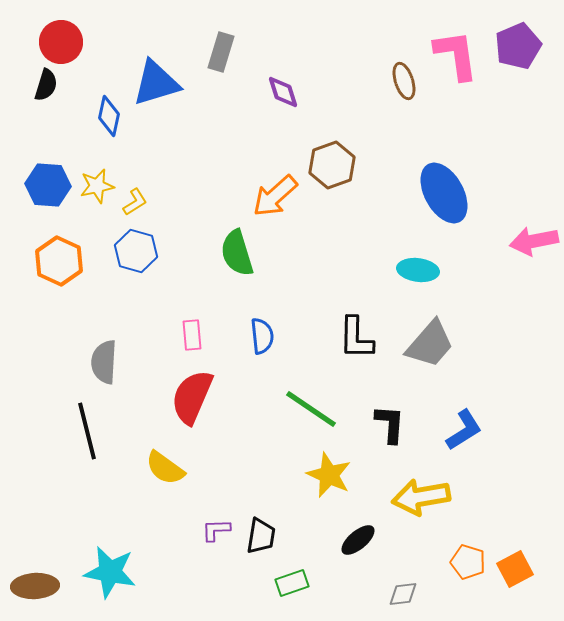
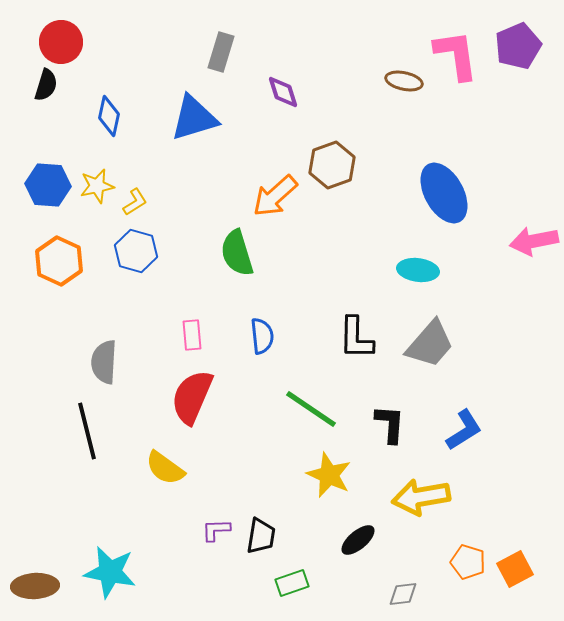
brown ellipse at (404, 81): rotated 60 degrees counterclockwise
blue triangle at (156, 83): moved 38 px right, 35 px down
